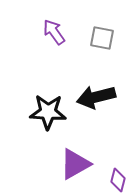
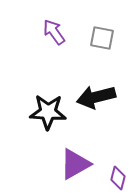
purple diamond: moved 2 px up
